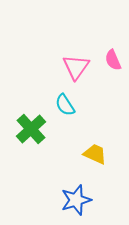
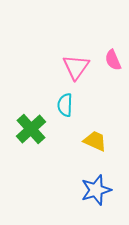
cyan semicircle: rotated 35 degrees clockwise
yellow trapezoid: moved 13 px up
blue star: moved 20 px right, 10 px up
